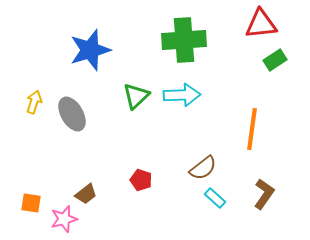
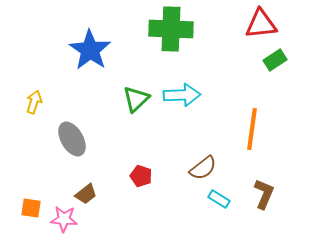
green cross: moved 13 px left, 11 px up; rotated 6 degrees clockwise
blue star: rotated 21 degrees counterclockwise
green triangle: moved 3 px down
gray ellipse: moved 25 px down
red pentagon: moved 4 px up
brown L-shape: rotated 12 degrees counterclockwise
cyan rectangle: moved 4 px right, 1 px down; rotated 10 degrees counterclockwise
orange square: moved 5 px down
pink star: rotated 20 degrees clockwise
